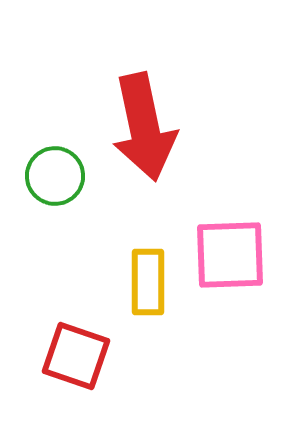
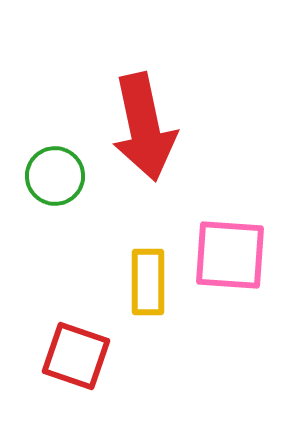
pink square: rotated 6 degrees clockwise
